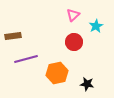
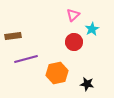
cyan star: moved 4 px left, 3 px down
